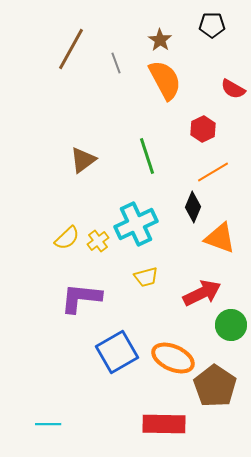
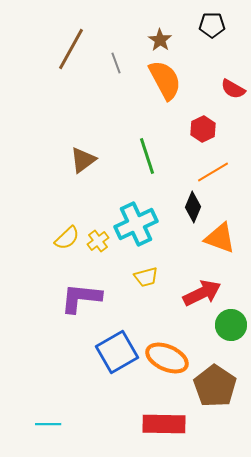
orange ellipse: moved 6 px left
